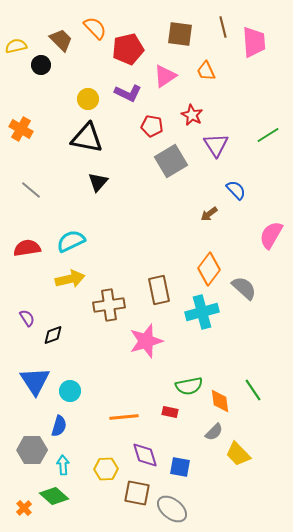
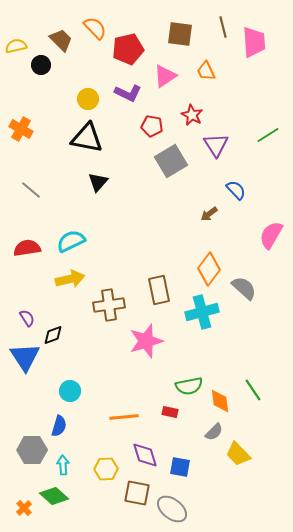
blue triangle at (35, 381): moved 10 px left, 24 px up
